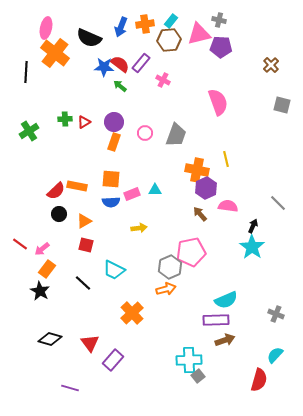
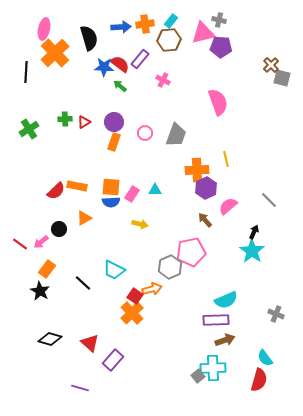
blue arrow at (121, 27): rotated 114 degrees counterclockwise
pink ellipse at (46, 28): moved 2 px left, 1 px down
pink triangle at (199, 34): moved 4 px right, 1 px up
black semicircle at (89, 38): rotated 130 degrees counterclockwise
orange cross at (55, 53): rotated 8 degrees clockwise
purple rectangle at (141, 63): moved 1 px left, 4 px up
gray square at (282, 105): moved 27 px up
green cross at (29, 131): moved 2 px up
orange cross at (197, 170): rotated 15 degrees counterclockwise
orange square at (111, 179): moved 8 px down
pink rectangle at (132, 194): rotated 35 degrees counterclockwise
gray line at (278, 203): moved 9 px left, 3 px up
pink semicircle at (228, 206): rotated 48 degrees counterclockwise
black circle at (59, 214): moved 15 px down
brown arrow at (200, 214): moved 5 px right, 6 px down
orange triangle at (84, 221): moved 3 px up
black arrow at (253, 226): moved 1 px right, 6 px down
yellow arrow at (139, 228): moved 1 px right, 4 px up; rotated 21 degrees clockwise
red square at (86, 245): moved 49 px right, 51 px down; rotated 21 degrees clockwise
cyan star at (252, 247): moved 4 px down
pink arrow at (42, 249): moved 1 px left, 7 px up
orange arrow at (166, 289): moved 14 px left
red triangle at (90, 343): rotated 12 degrees counterclockwise
cyan semicircle at (275, 355): moved 10 px left, 3 px down; rotated 78 degrees counterclockwise
cyan cross at (189, 360): moved 24 px right, 8 px down
purple line at (70, 388): moved 10 px right
